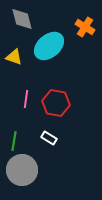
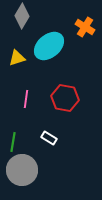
gray diamond: moved 3 px up; rotated 45 degrees clockwise
yellow triangle: moved 3 px right, 1 px down; rotated 36 degrees counterclockwise
red hexagon: moved 9 px right, 5 px up
green line: moved 1 px left, 1 px down
